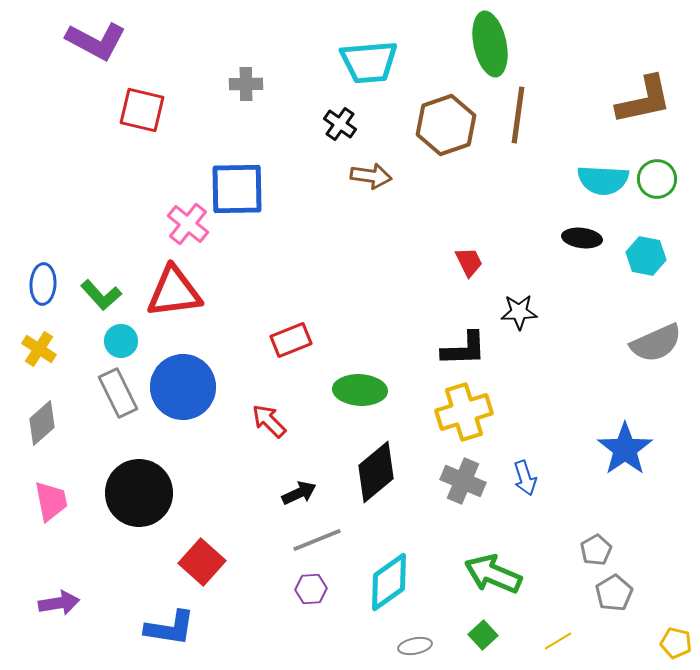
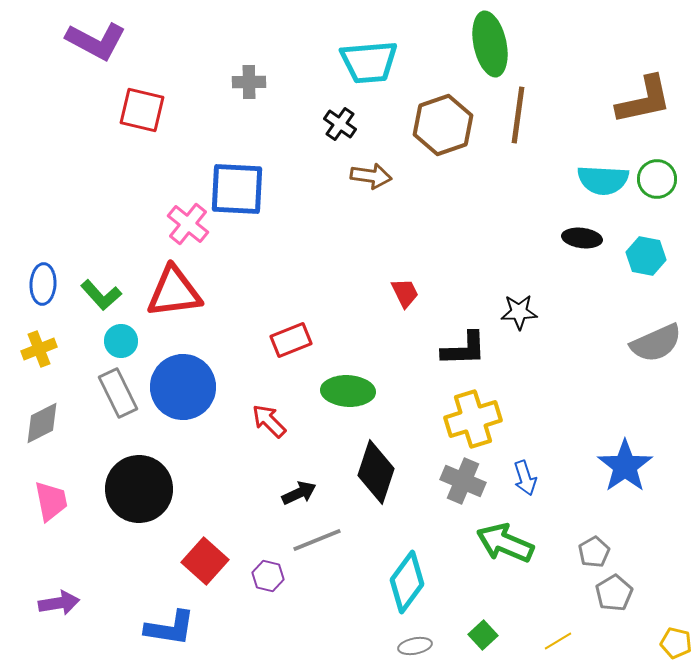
gray cross at (246, 84): moved 3 px right, 2 px up
brown hexagon at (446, 125): moved 3 px left
blue square at (237, 189): rotated 4 degrees clockwise
red trapezoid at (469, 262): moved 64 px left, 31 px down
yellow cross at (39, 349): rotated 36 degrees clockwise
green ellipse at (360, 390): moved 12 px left, 1 px down
yellow cross at (464, 412): moved 9 px right, 7 px down
gray diamond at (42, 423): rotated 15 degrees clockwise
blue star at (625, 449): moved 17 px down
black diamond at (376, 472): rotated 32 degrees counterclockwise
black circle at (139, 493): moved 4 px up
gray pentagon at (596, 550): moved 2 px left, 2 px down
red square at (202, 562): moved 3 px right, 1 px up
green arrow at (493, 574): moved 12 px right, 31 px up
cyan diamond at (389, 582): moved 18 px right; rotated 18 degrees counterclockwise
purple hexagon at (311, 589): moved 43 px left, 13 px up; rotated 16 degrees clockwise
